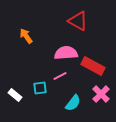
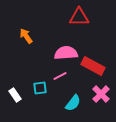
red triangle: moved 1 px right, 4 px up; rotated 30 degrees counterclockwise
white rectangle: rotated 16 degrees clockwise
